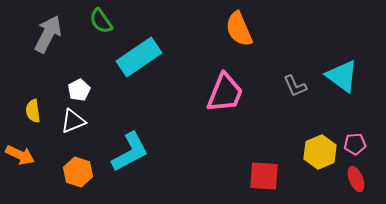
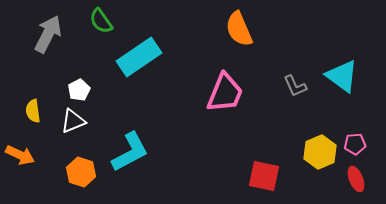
orange hexagon: moved 3 px right
red square: rotated 8 degrees clockwise
